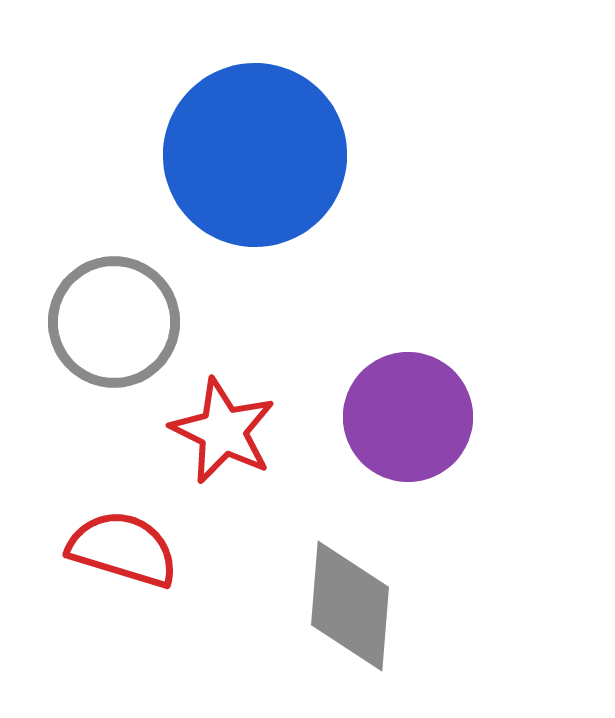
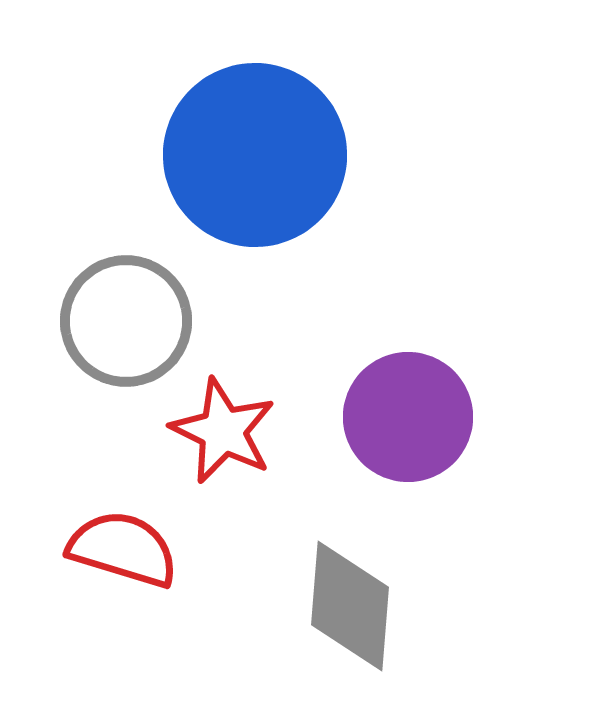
gray circle: moved 12 px right, 1 px up
